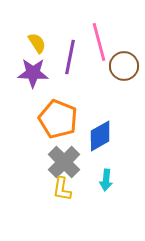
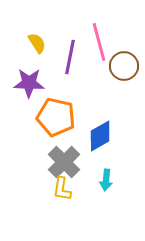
purple star: moved 4 px left, 10 px down
orange pentagon: moved 2 px left, 2 px up; rotated 9 degrees counterclockwise
